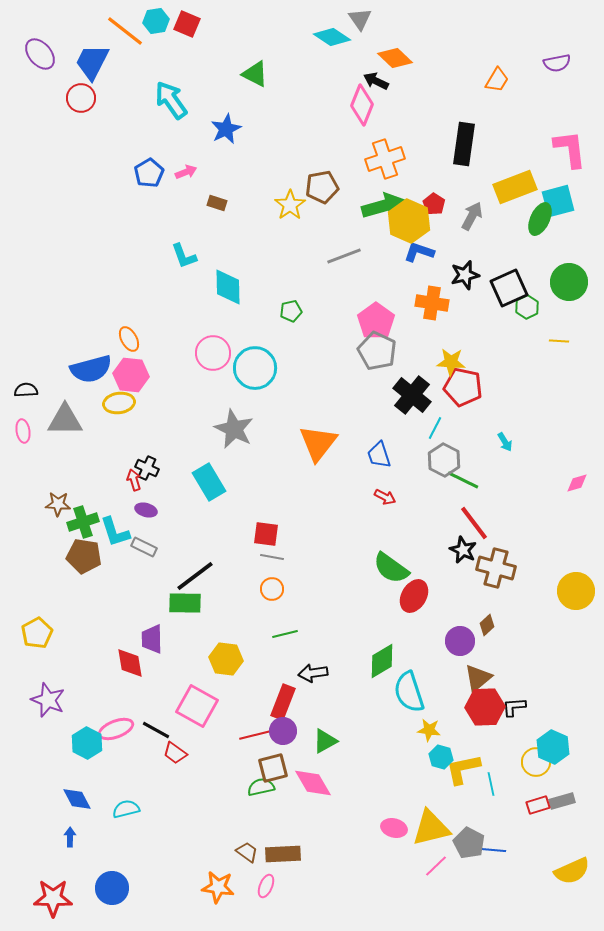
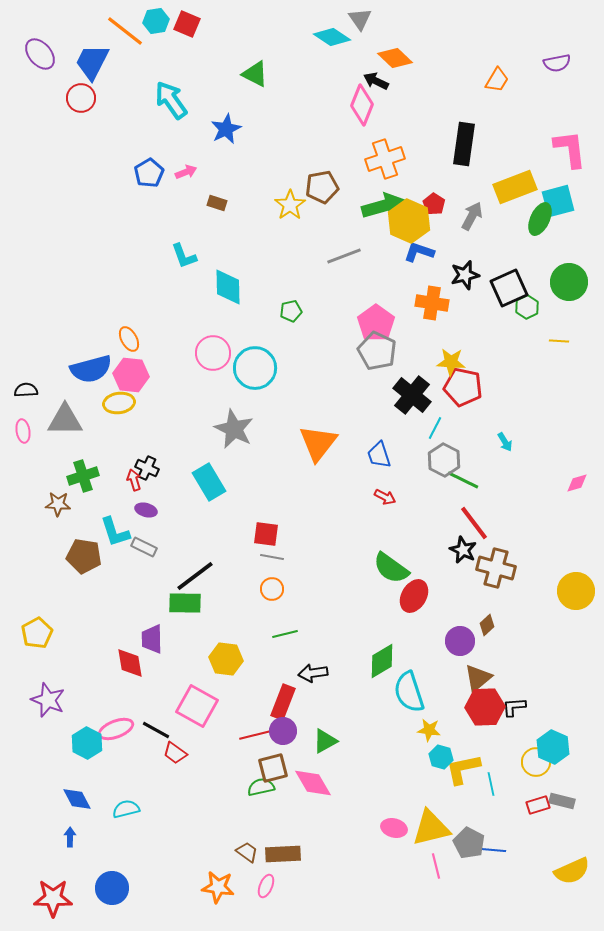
pink pentagon at (376, 321): moved 2 px down
green cross at (83, 522): moved 46 px up
gray rectangle at (562, 801): rotated 30 degrees clockwise
pink line at (436, 866): rotated 60 degrees counterclockwise
